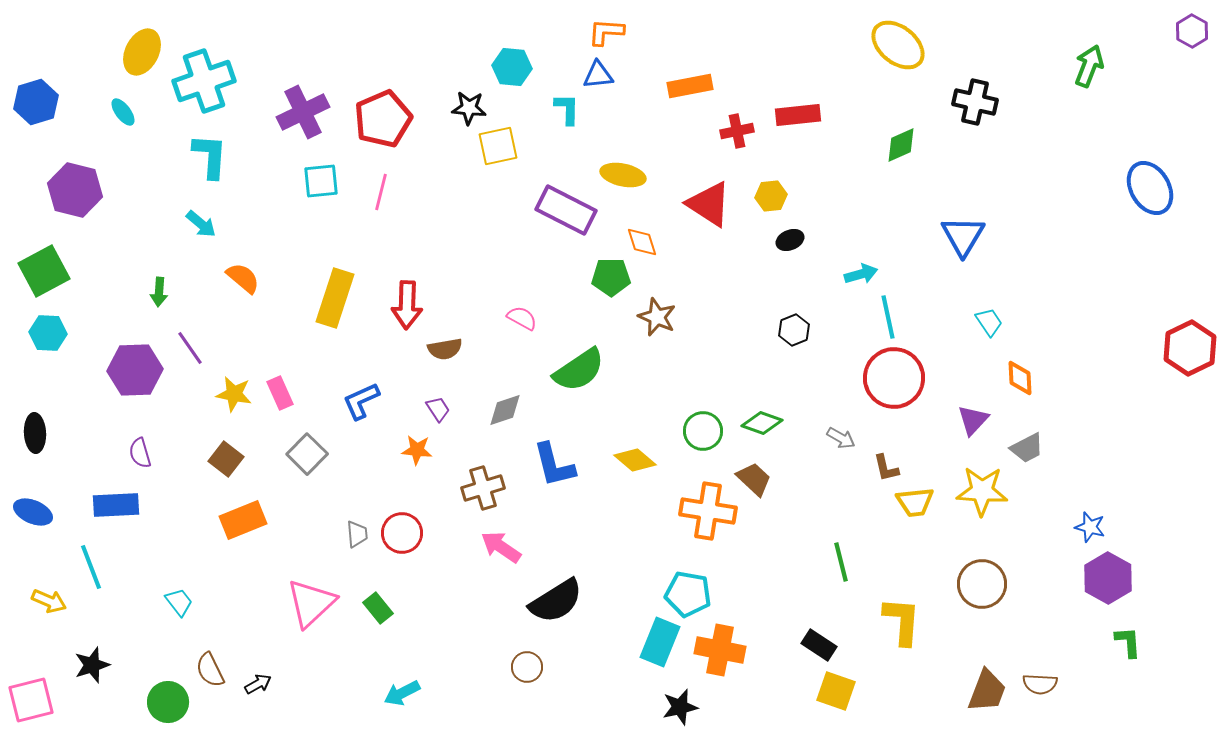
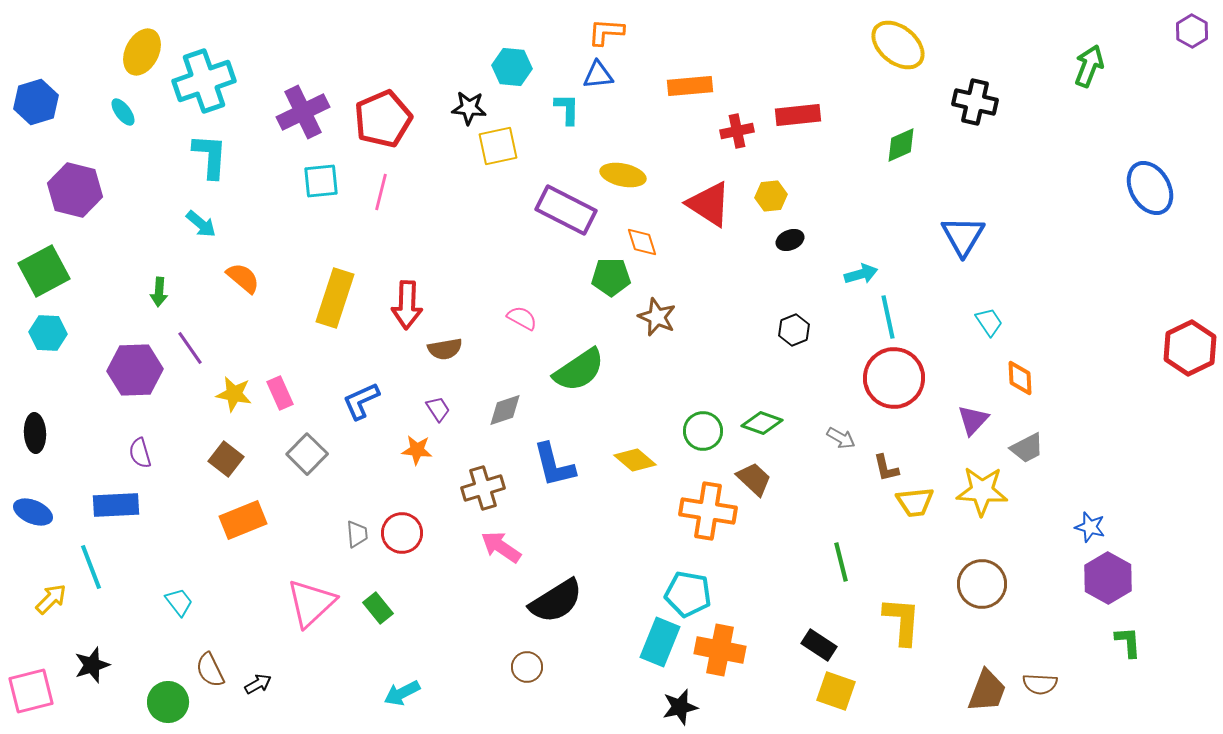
orange rectangle at (690, 86): rotated 6 degrees clockwise
yellow arrow at (49, 601): moved 2 px right, 2 px up; rotated 68 degrees counterclockwise
pink square at (31, 700): moved 9 px up
